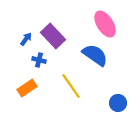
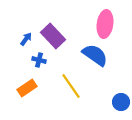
pink ellipse: rotated 40 degrees clockwise
blue circle: moved 3 px right, 1 px up
